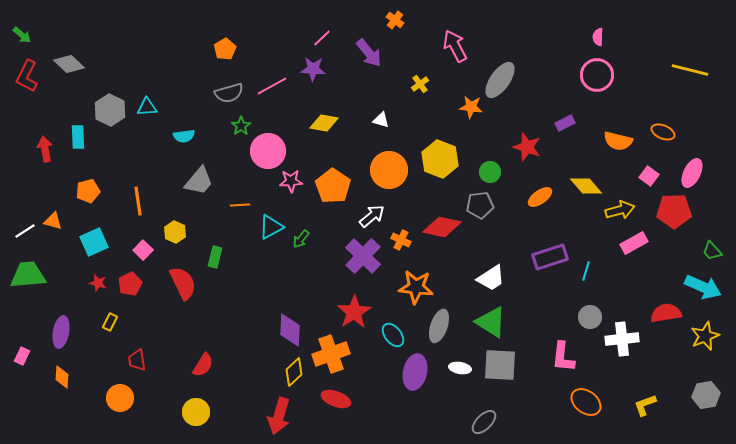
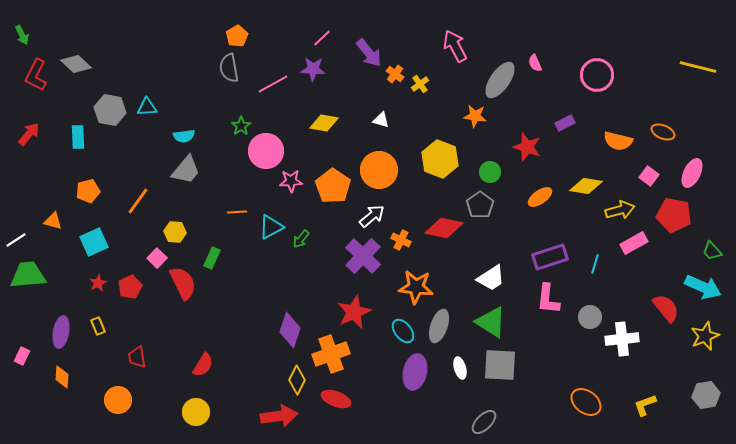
orange cross at (395, 20): moved 54 px down
green arrow at (22, 35): rotated 24 degrees clockwise
pink semicircle at (598, 37): moved 63 px left, 26 px down; rotated 24 degrees counterclockwise
orange pentagon at (225, 49): moved 12 px right, 13 px up
gray diamond at (69, 64): moved 7 px right
yellow line at (690, 70): moved 8 px right, 3 px up
red L-shape at (27, 76): moved 9 px right, 1 px up
pink line at (272, 86): moved 1 px right, 2 px up
gray semicircle at (229, 93): moved 25 px up; rotated 96 degrees clockwise
orange star at (471, 107): moved 4 px right, 9 px down
gray hexagon at (110, 110): rotated 16 degrees counterclockwise
red arrow at (45, 149): moved 16 px left, 15 px up; rotated 50 degrees clockwise
pink circle at (268, 151): moved 2 px left
orange circle at (389, 170): moved 10 px left
gray trapezoid at (199, 181): moved 13 px left, 11 px up
yellow diamond at (586, 186): rotated 40 degrees counterclockwise
orange line at (138, 201): rotated 44 degrees clockwise
orange line at (240, 205): moved 3 px left, 7 px down
gray pentagon at (480, 205): rotated 28 degrees counterclockwise
red pentagon at (674, 211): moved 4 px down; rotated 12 degrees clockwise
red diamond at (442, 227): moved 2 px right, 1 px down
white line at (25, 231): moved 9 px left, 9 px down
yellow hexagon at (175, 232): rotated 20 degrees counterclockwise
pink square at (143, 250): moved 14 px right, 8 px down
green rectangle at (215, 257): moved 3 px left, 1 px down; rotated 10 degrees clockwise
cyan line at (586, 271): moved 9 px right, 7 px up
red star at (98, 283): rotated 30 degrees clockwise
red pentagon at (130, 284): moved 3 px down
red star at (354, 312): rotated 8 degrees clockwise
red semicircle at (666, 313): moved 5 px up; rotated 60 degrees clockwise
yellow rectangle at (110, 322): moved 12 px left, 4 px down; rotated 48 degrees counterclockwise
purple diamond at (290, 330): rotated 16 degrees clockwise
cyan ellipse at (393, 335): moved 10 px right, 4 px up
pink L-shape at (563, 357): moved 15 px left, 58 px up
red trapezoid at (137, 360): moved 3 px up
white ellipse at (460, 368): rotated 65 degrees clockwise
yellow diamond at (294, 372): moved 3 px right, 8 px down; rotated 20 degrees counterclockwise
orange circle at (120, 398): moved 2 px left, 2 px down
red arrow at (279, 416): rotated 114 degrees counterclockwise
